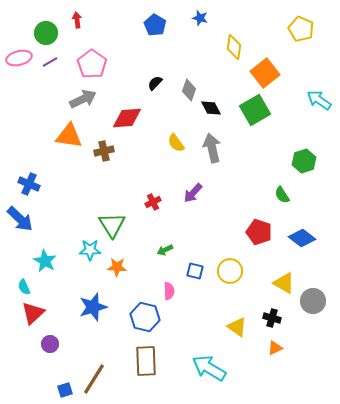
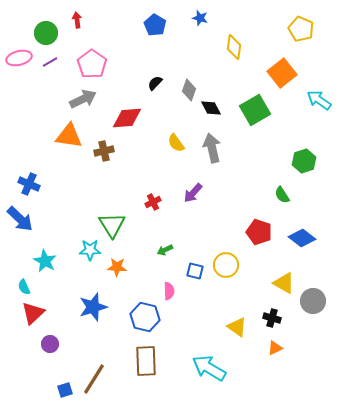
orange square at (265, 73): moved 17 px right
yellow circle at (230, 271): moved 4 px left, 6 px up
